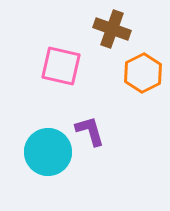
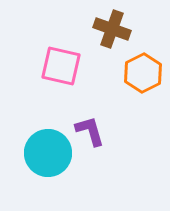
cyan circle: moved 1 px down
